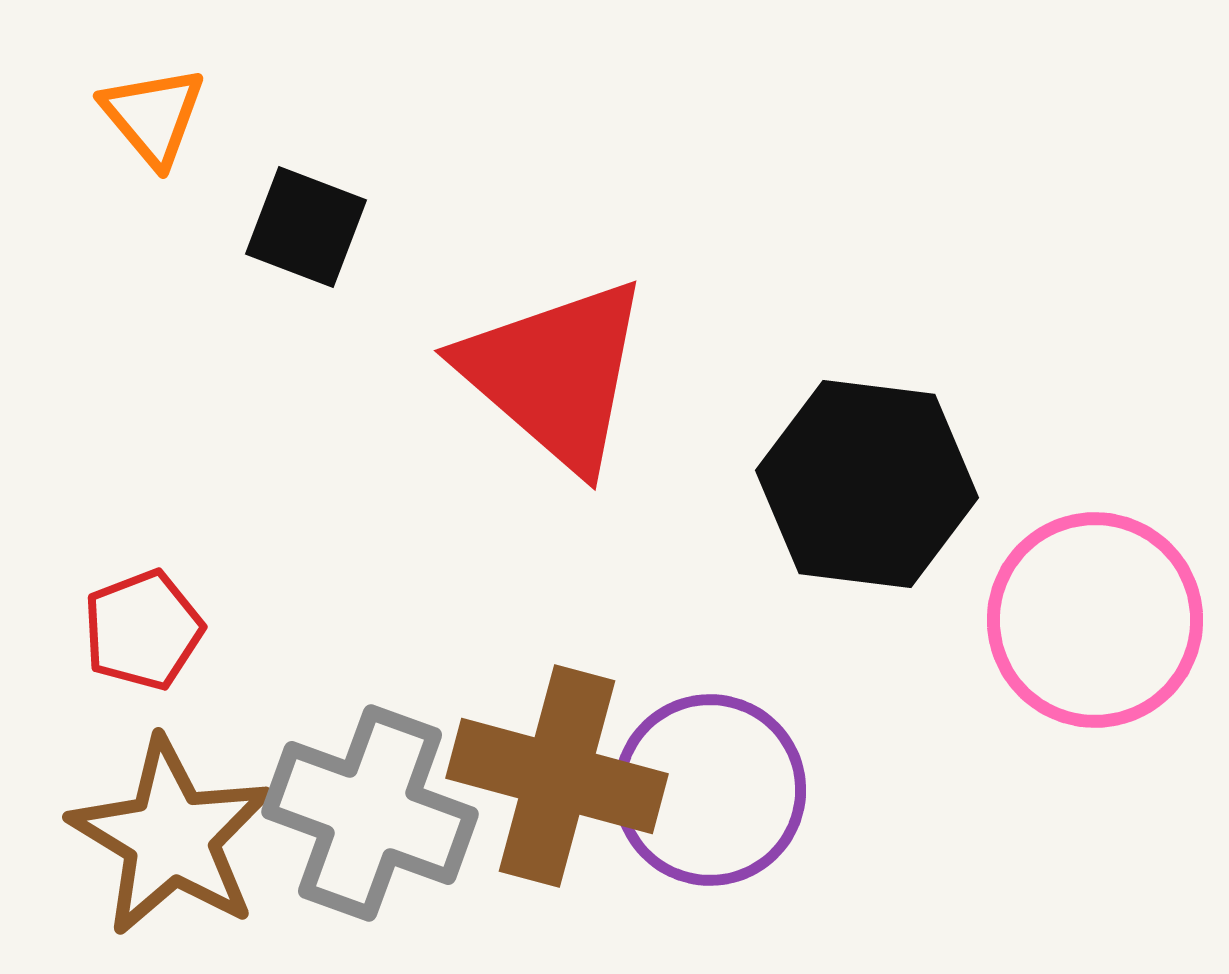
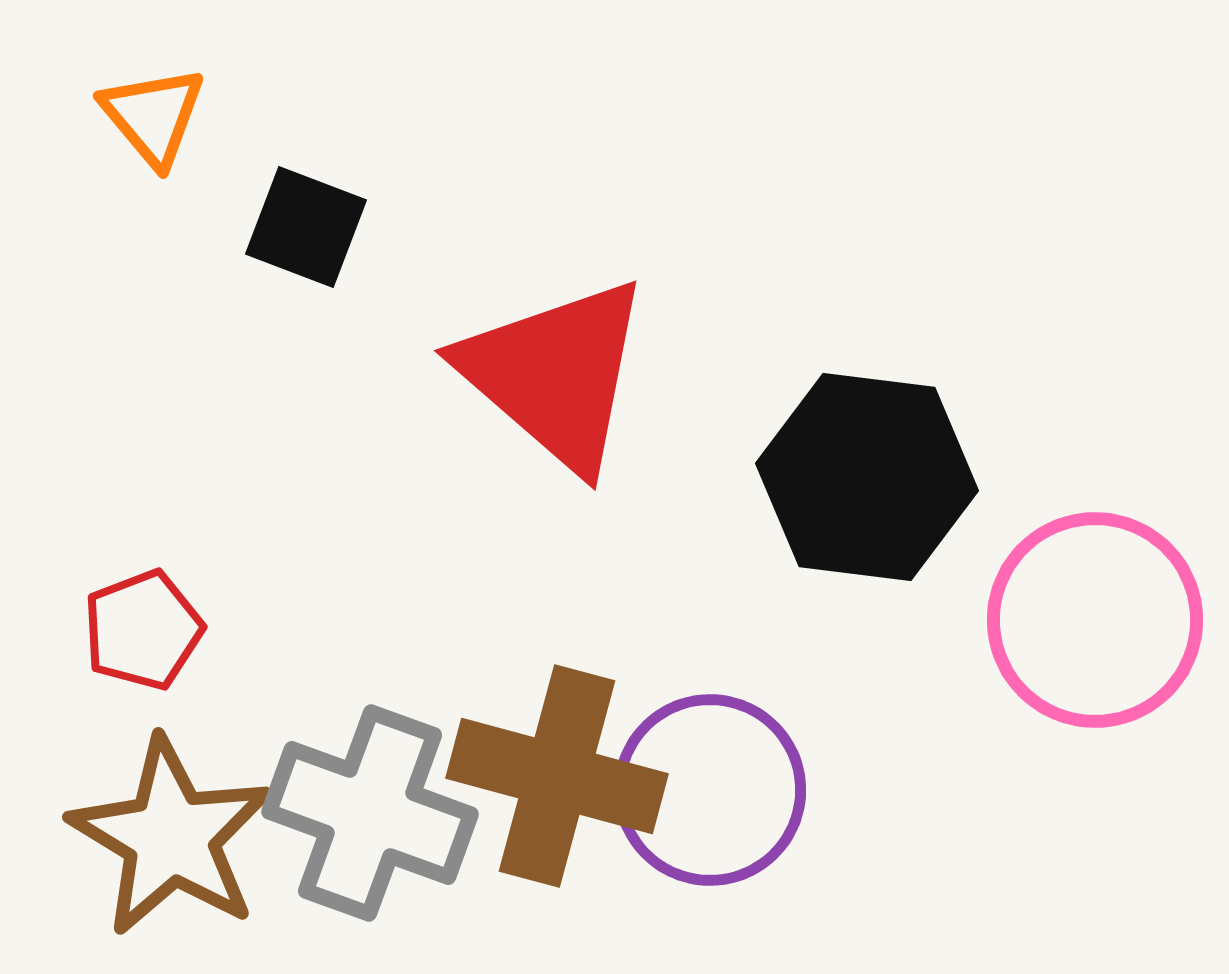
black hexagon: moved 7 px up
